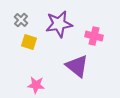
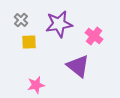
pink cross: rotated 24 degrees clockwise
yellow square: rotated 21 degrees counterclockwise
purple triangle: moved 1 px right
pink star: rotated 18 degrees counterclockwise
